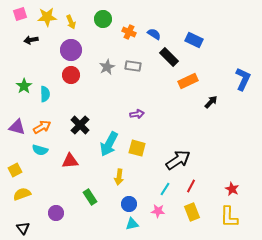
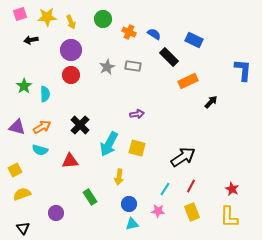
blue L-shape at (243, 79): moved 9 px up; rotated 20 degrees counterclockwise
black arrow at (178, 160): moved 5 px right, 3 px up
